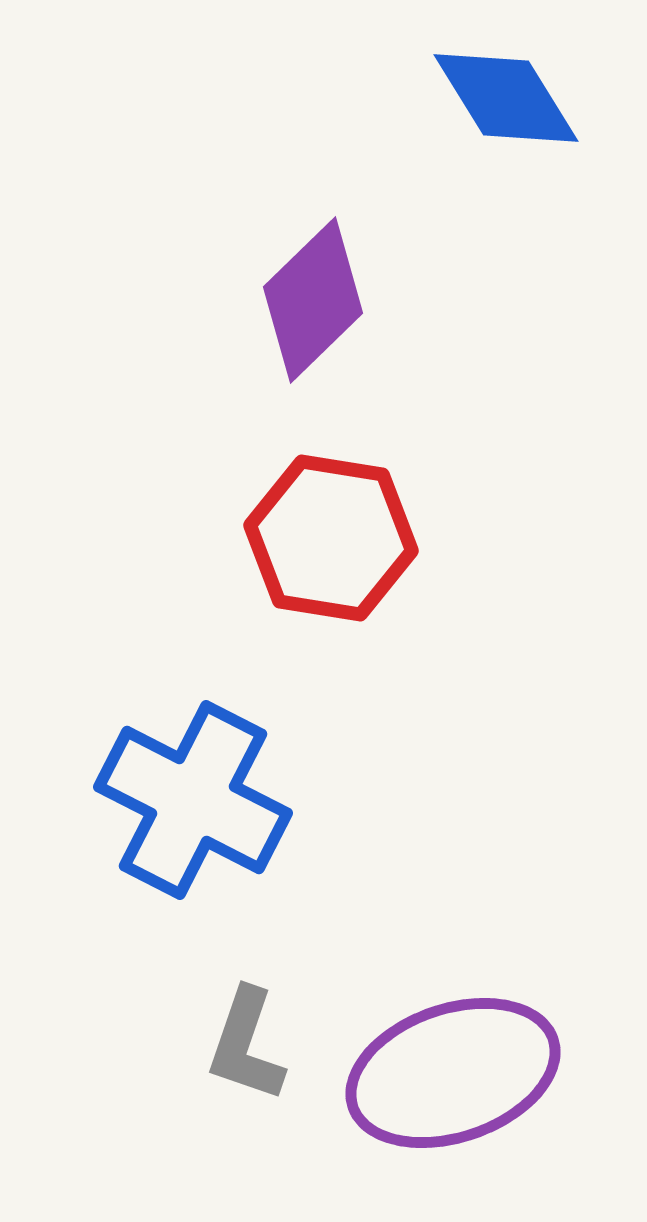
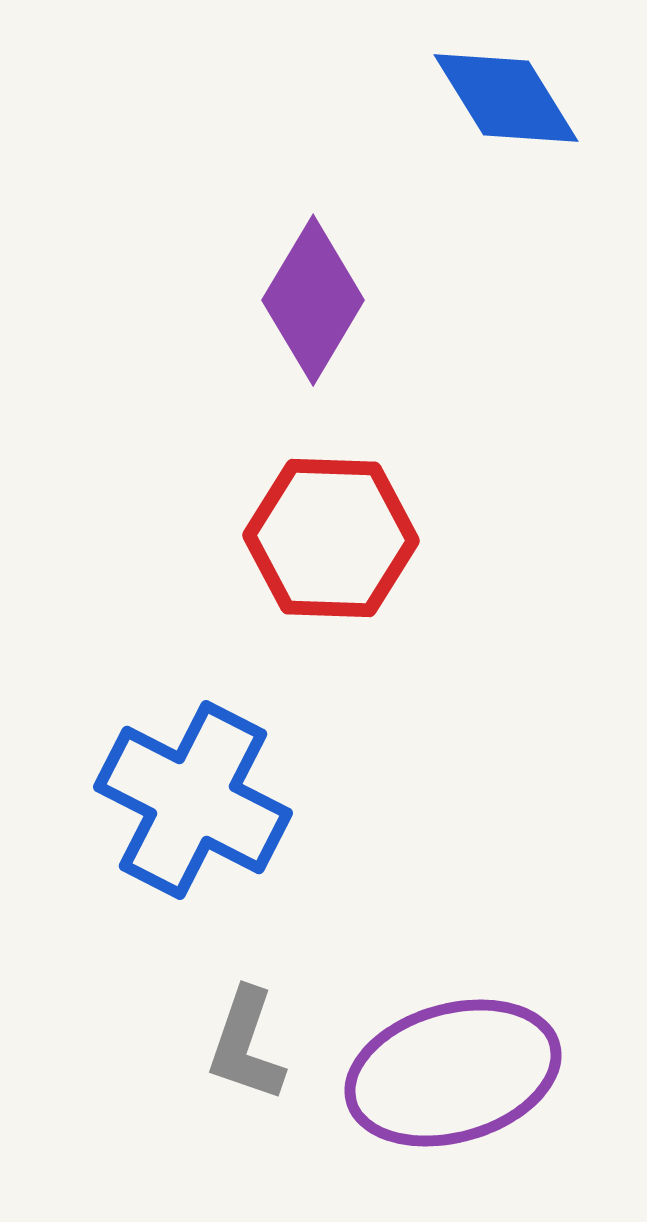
purple diamond: rotated 15 degrees counterclockwise
red hexagon: rotated 7 degrees counterclockwise
purple ellipse: rotated 3 degrees clockwise
